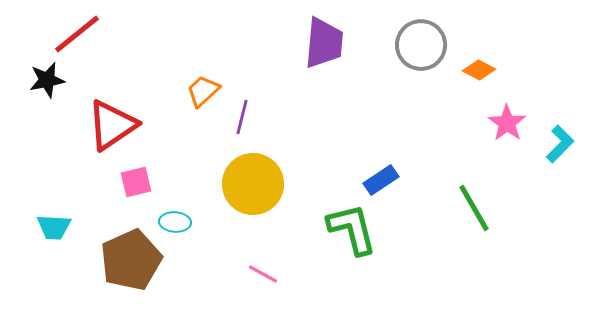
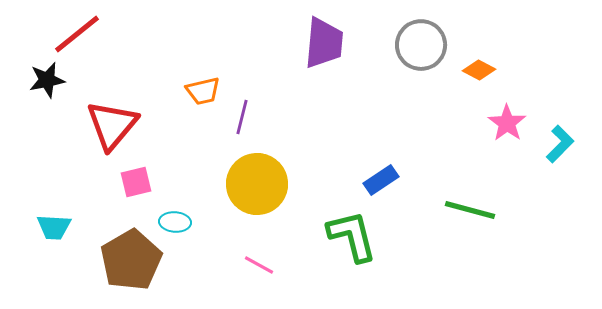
orange trapezoid: rotated 150 degrees counterclockwise
red triangle: rotated 16 degrees counterclockwise
yellow circle: moved 4 px right
green line: moved 4 px left, 2 px down; rotated 45 degrees counterclockwise
green L-shape: moved 7 px down
brown pentagon: rotated 6 degrees counterclockwise
pink line: moved 4 px left, 9 px up
